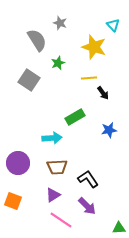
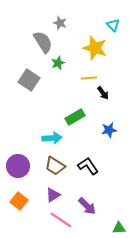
gray semicircle: moved 6 px right, 2 px down
yellow star: moved 1 px right, 1 px down
purple circle: moved 3 px down
brown trapezoid: moved 2 px left, 1 px up; rotated 35 degrees clockwise
black L-shape: moved 13 px up
orange square: moved 6 px right; rotated 18 degrees clockwise
